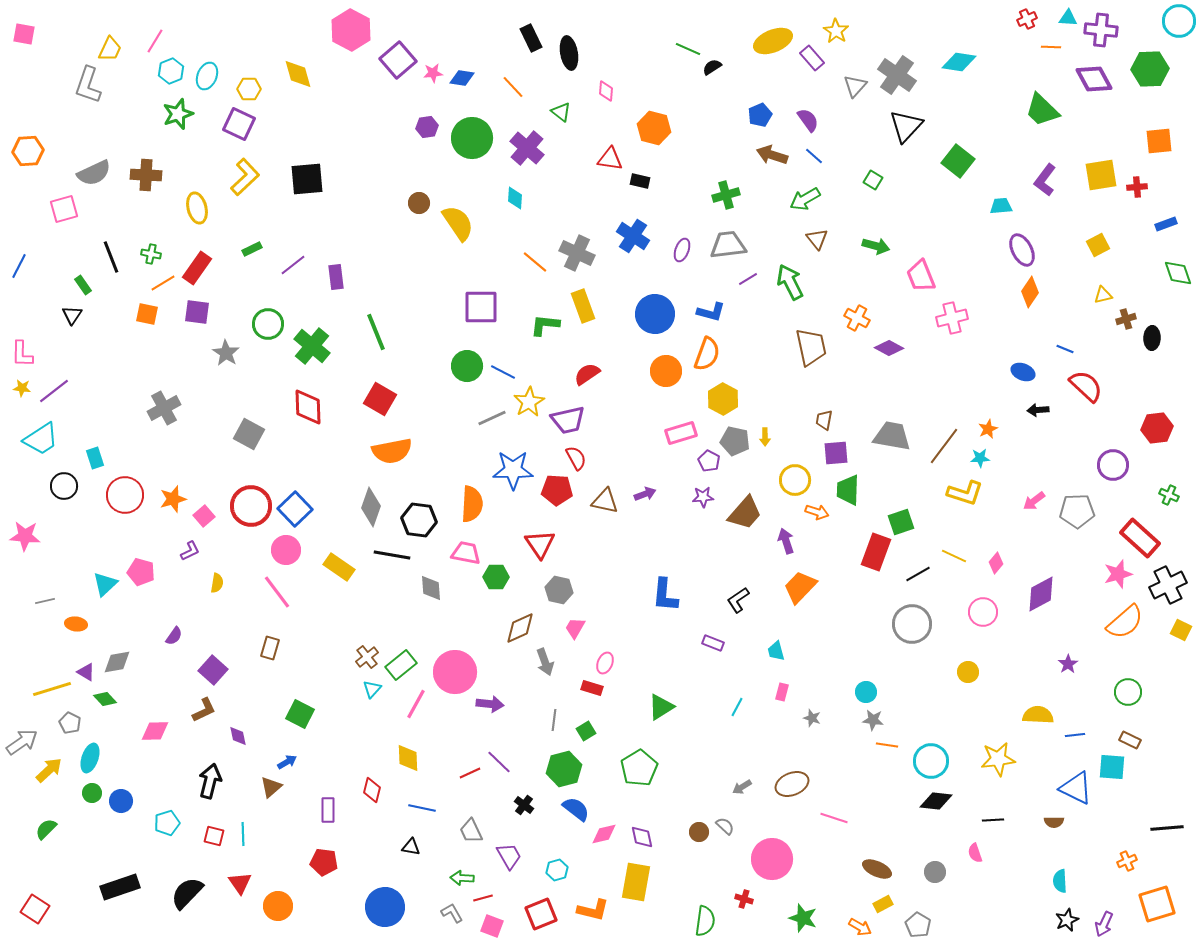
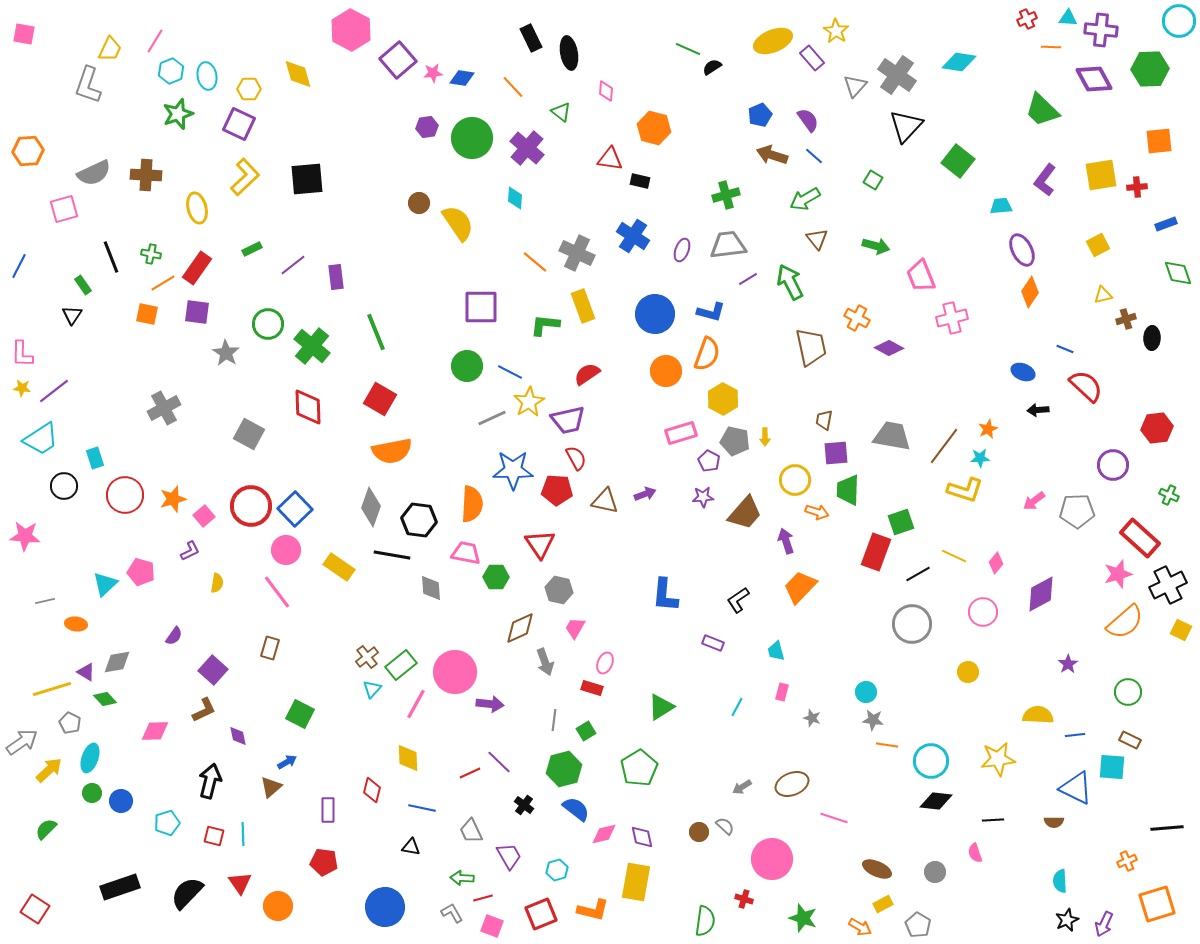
cyan ellipse at (207, 76): rotated 32 degrees counterclockwise
blue line at (503, 372): moved 7 px right
yellow L-shape at (965, 493): moved 3 px up
